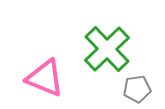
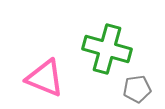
green cross: rotated 30 degrees counterclockwise
